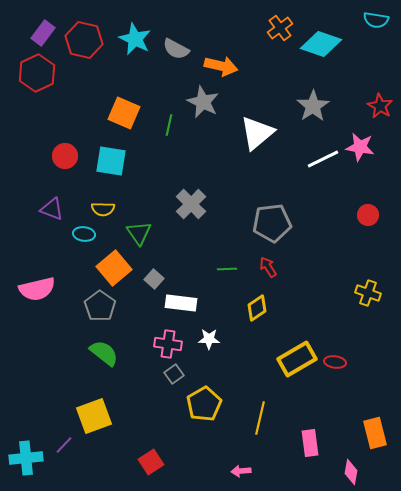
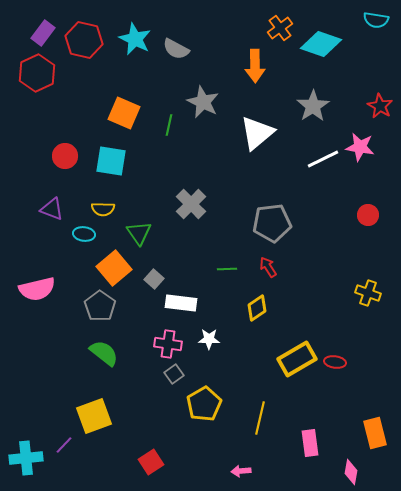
orange arrow at (221, 66): moved 34 px right; rotated 76 degrees clockwise
